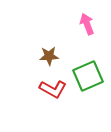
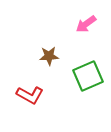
pink arrow: moved 1 px left; rotated 105 degrees counterclockwise
red L-shape: moved 23 px left, 6 px down
